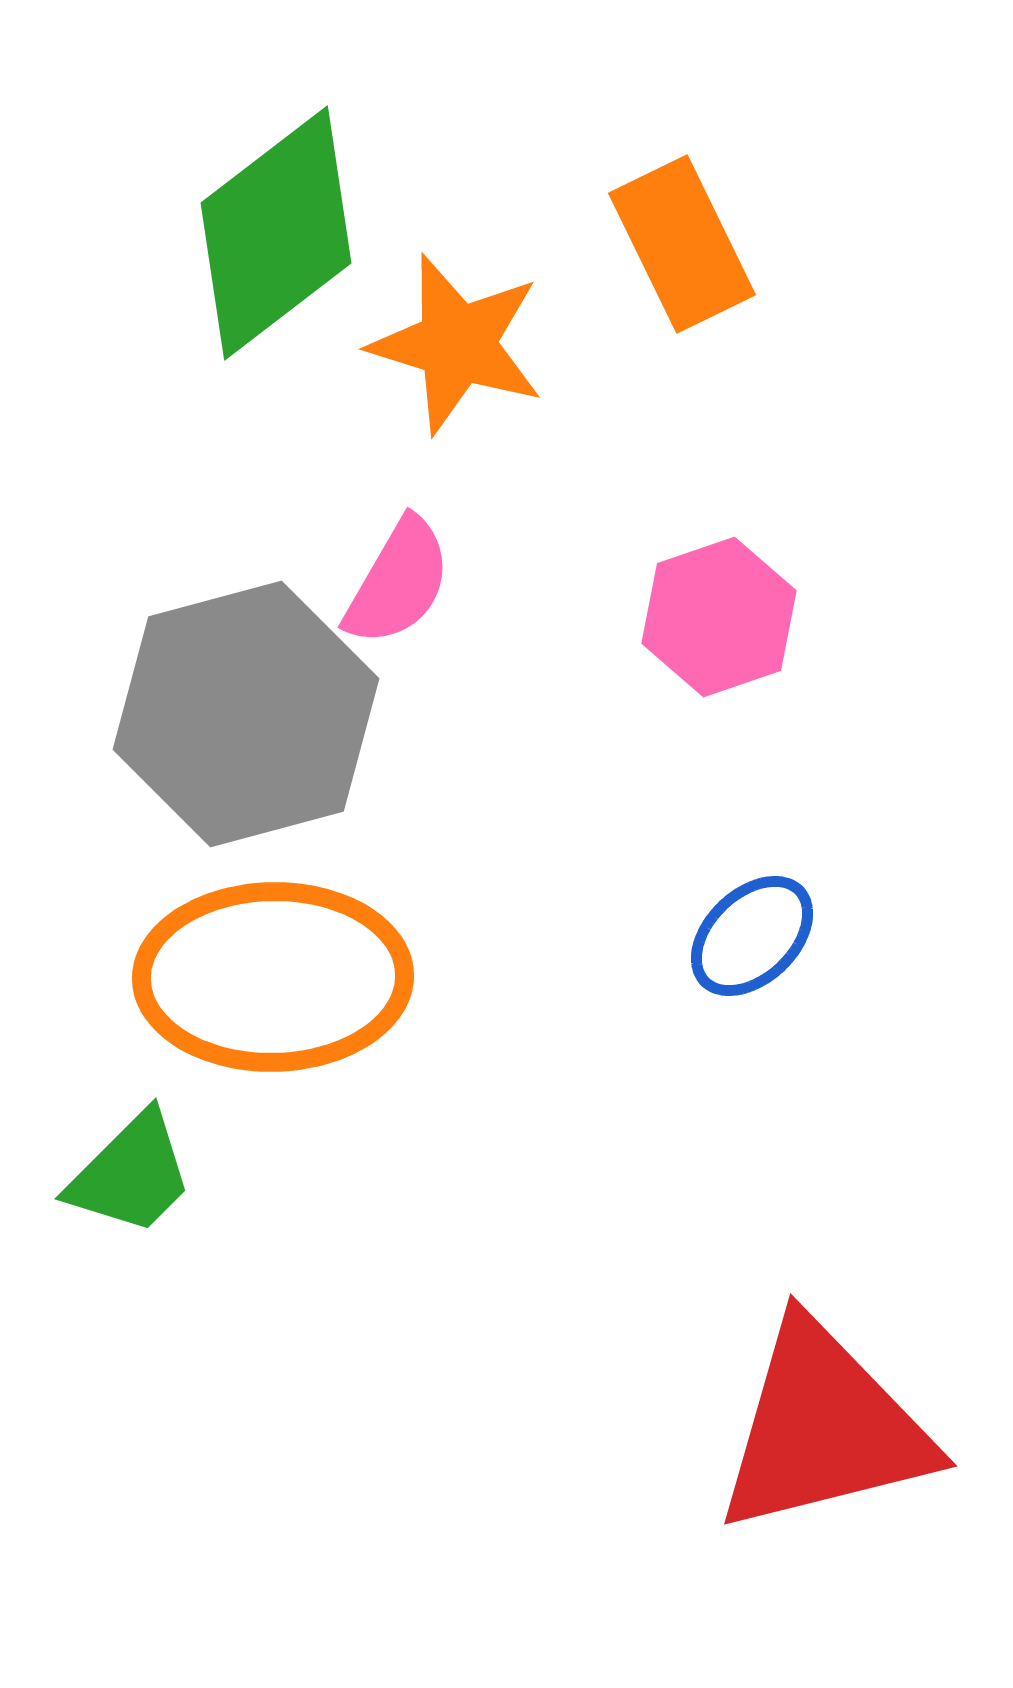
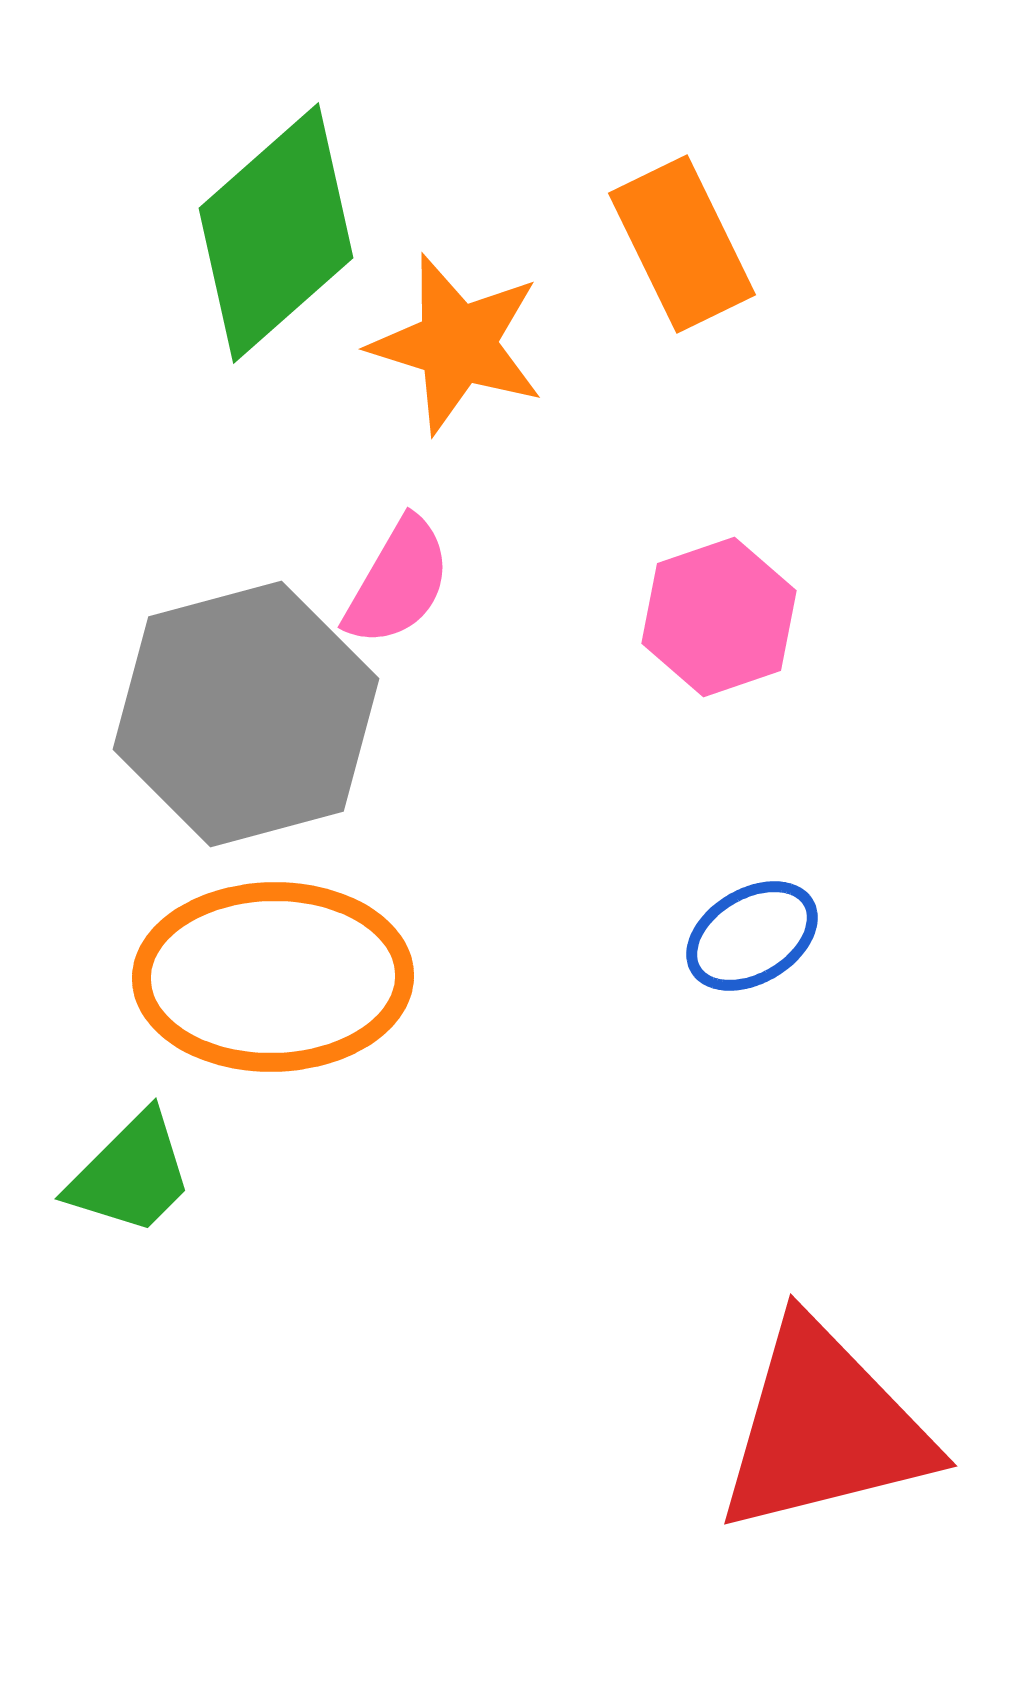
green diamond: rotated 4 degrees counterclockwise
blue ellipse: rotated 13 degrees clockwise
